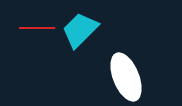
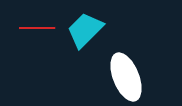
cyan trapezoid: moved 5 px right
